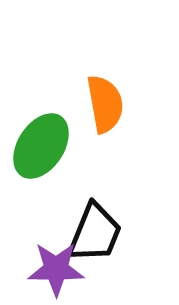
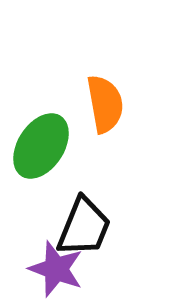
black trapezoid: moved 11 px left, 6 px up
purple star: rotated 20 degrees clockwise
